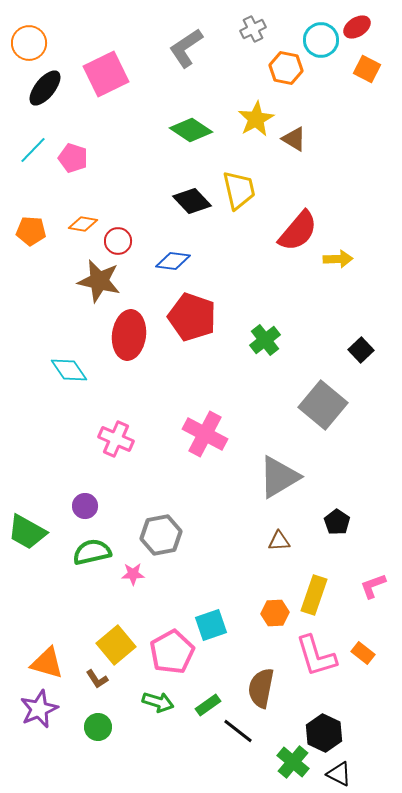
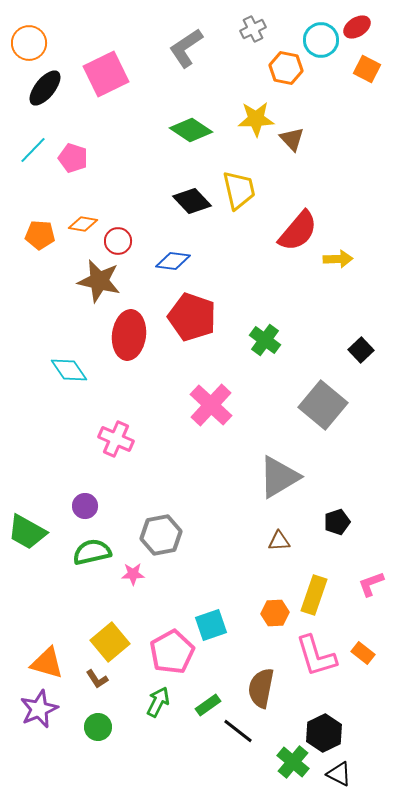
yellow star at (256, 119): rotated 27 degrees clockwise
brown triangle at (294, 139): moved 2 px left; rotated 16 degrees clockwise
orange pentagon at (31, 231): moved 9 px right, 4 px down
green cross at (265, 340): rotated 16 degrees counterclockwise
pink cross at (205, 434): moved 6 px right, 29 px up; rotated 15 degrees clockwise
black pentagon at (337, 522): rotated 20 degrees clockwise
pink L-shape at (373, 586): moved 2 px left, 2 px up
yellow square at (116, 645): moved 6 px left, 3 px up
green arrow at (158, 702): rotated 80 degrees counterclockwise
black hexagon at (324, 733): rotated 9 degrees clockwise
